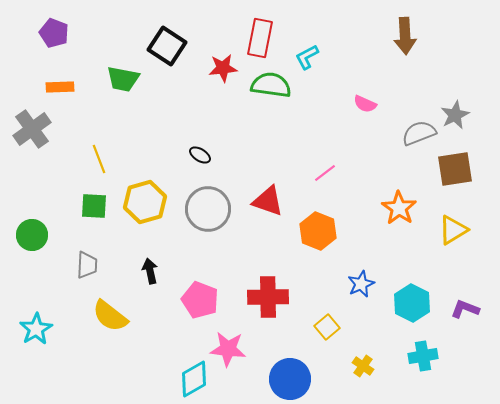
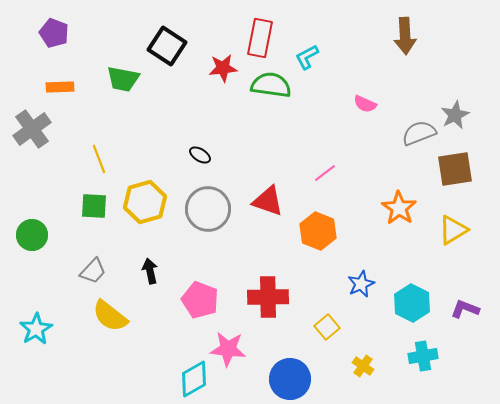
gray trapezoid: moved 6 px right, 6 px down; rotated 40 degrees clockwise
